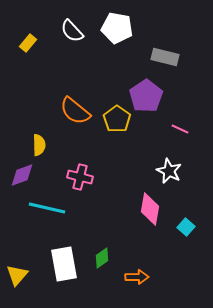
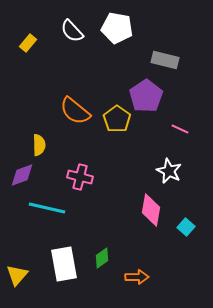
gray rectangle: moved 3 px down
pink diamond: moved 1 px right, 1 px down
